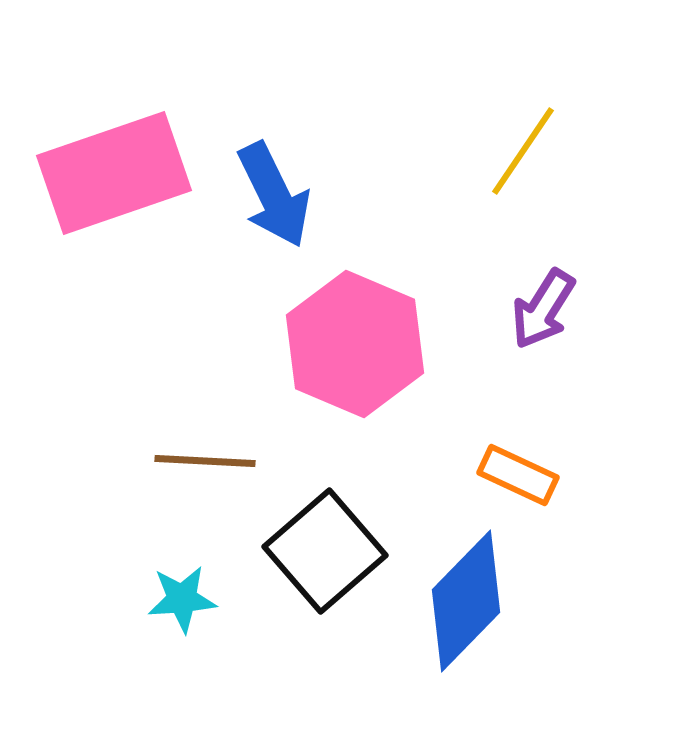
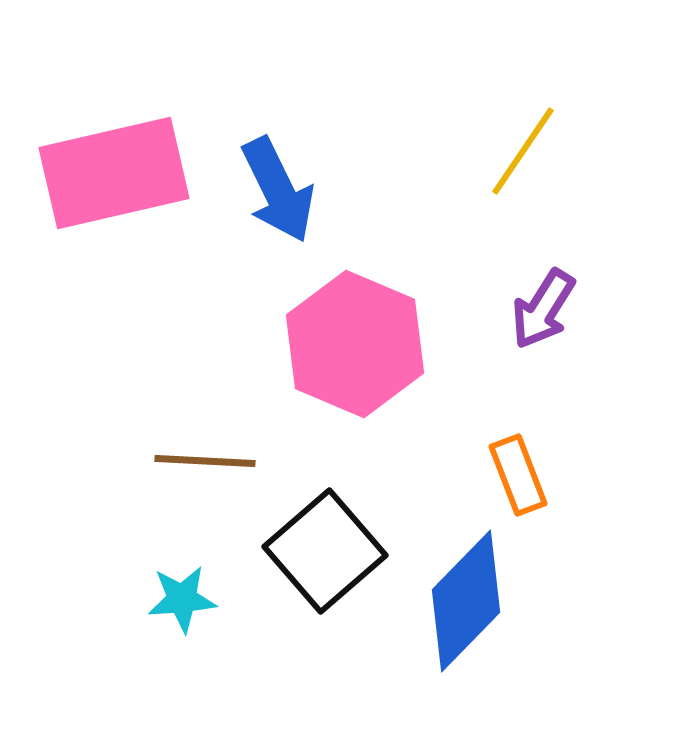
pink rectangle: rotated 6 degrees clockwise
blue arrow: moved 4 px right, 5 px up
orange rectangle: rotated 44 degrees clockwise
